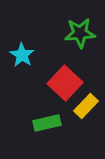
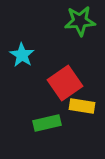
green star: moved 12 px up
red square: rotated 12 degrees clockwise
yellow rectangle: moved 4 px left; rotated 55 degrees clockwise
